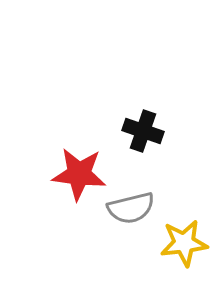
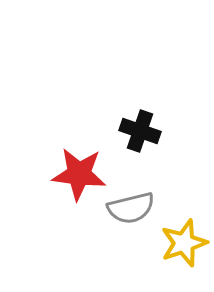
black cross: moved 3 px left
yellow star: rotated 12 degrees counterclockwise
